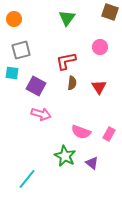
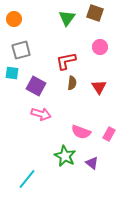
brown square: moved 15 px left, 1 px down
